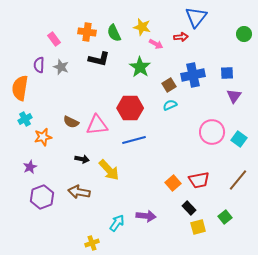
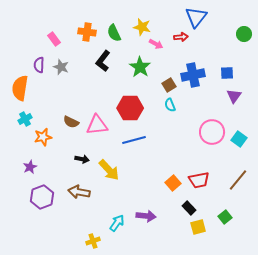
black L-shape: moved 4 px right, 2 px down; rotated 115 degrees clockwise
cyan semicircle: rotated 88 degrees counterclockwise
yellow cross: moved 1 px right, 2 px up
